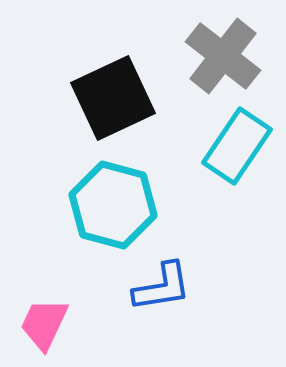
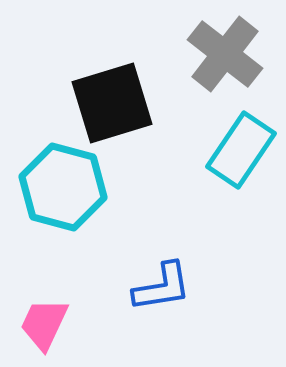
gray cross: moved 2 px right, 2 px up
black square: moved 1 px left, 5 px down; rotated 8 degrees clockwise
cyan rectangle: moved 4 px right, 4 px down
cyan hexagon: moved 50 px left, 18 px up
